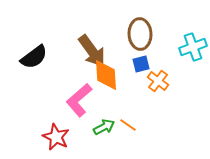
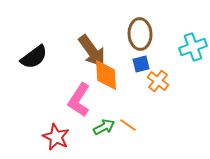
pink L-shape: rotated 16 degrees counterclockwise
